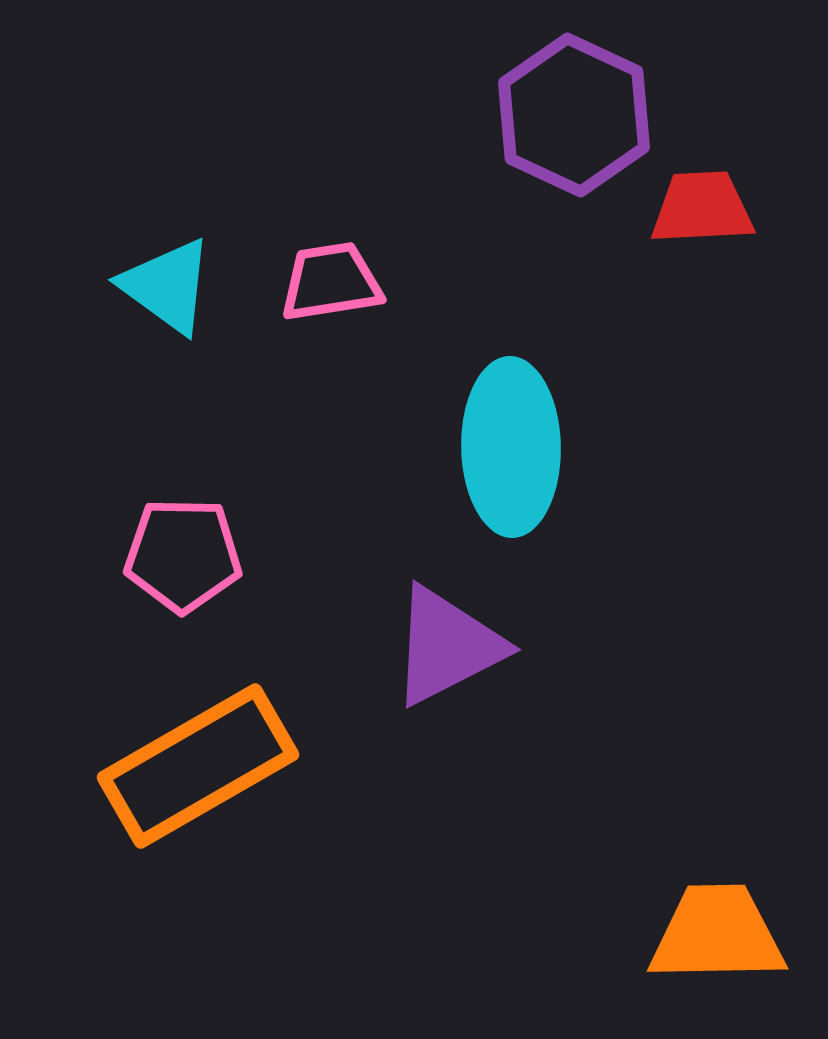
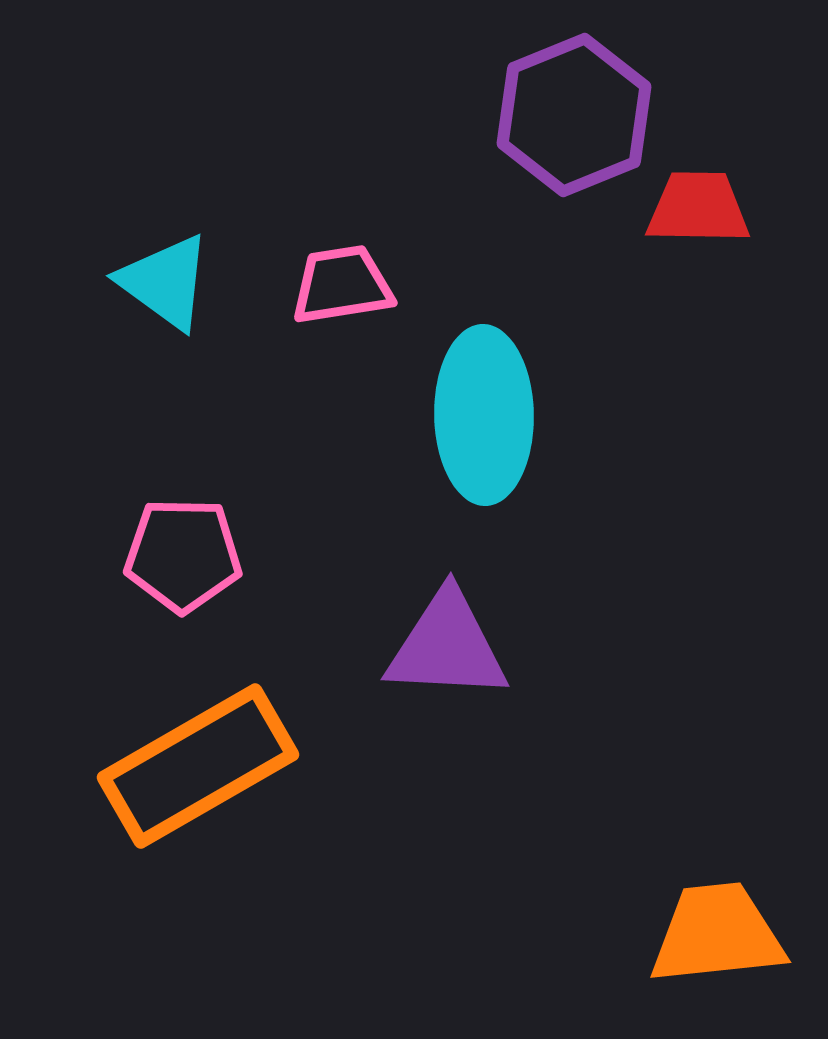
purple hexagon: rotated 13 degrees clockwise
red trapezoid: moved 4 px left; rotated 4 degrees clockwise
pink trapezoid: moved 11 px right, 3 px down
cyan triangle: moved 2 px left, 4 px up
cyan ellipse: moved 27 px left, 32 px up
purple triangle: rotated 30 degrees clockwise
orange trapezoid: rotated 5 degrees counterclockwise
